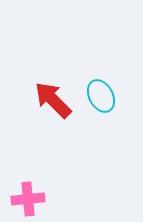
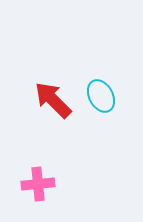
pink cross: moved 10 px right, 15 px up
